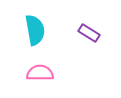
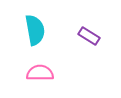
purple rectangle: moved 3 px down
